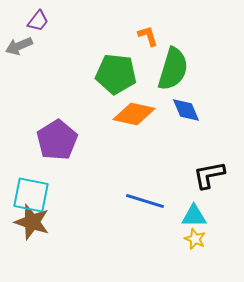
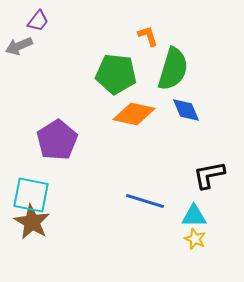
brown star: rotated 12 degrees clockwise
